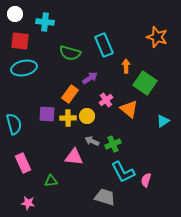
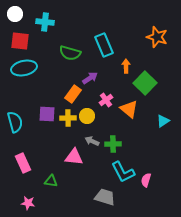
green square: rotated 10 degrees clockwise
orange rectangle: moved 3 px right
cyan semicircle: moved 1 px right, 2 px up
green cross: rotated 21 degrees clockwise
green triangle: rotated 16 degrees clockwise
